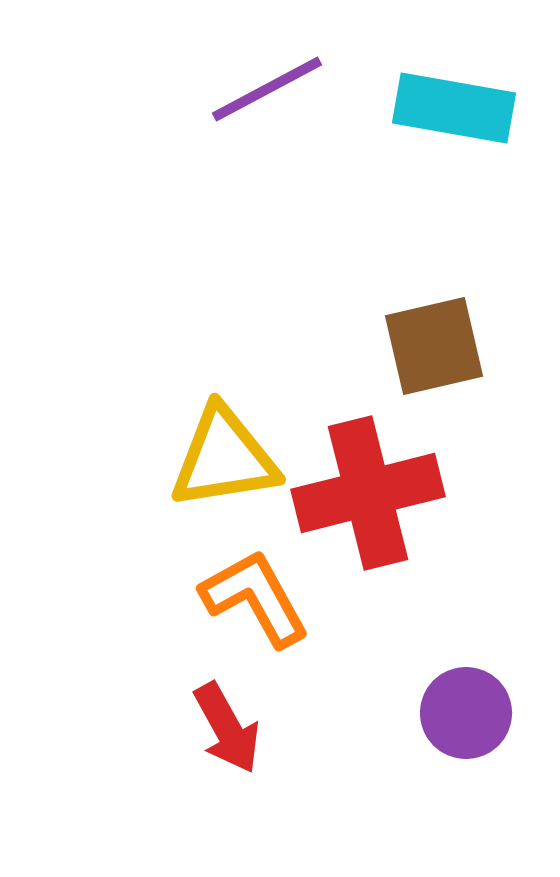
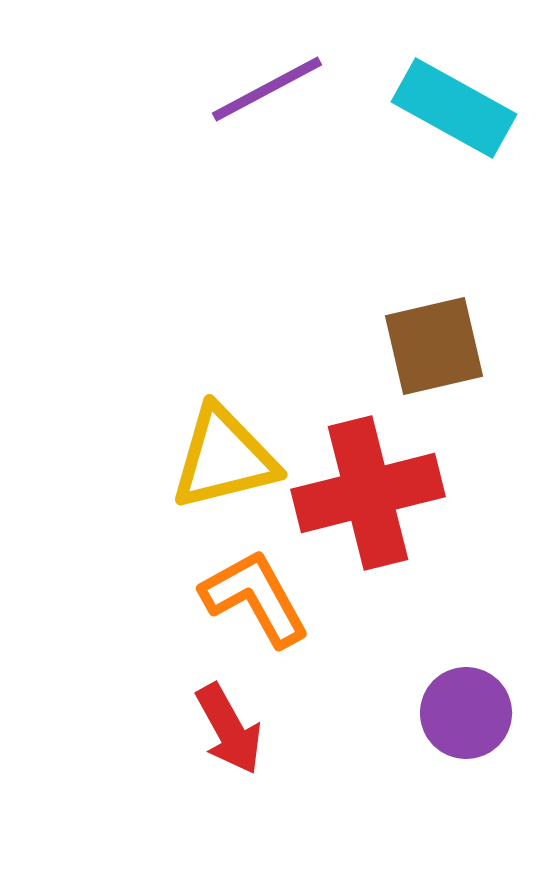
cyan rectangle: rotated 19 degrees clockwise
yellow triangle: rotated 5 degrees counterclockwise
red arrow: moved 2 px right, 1 px down
